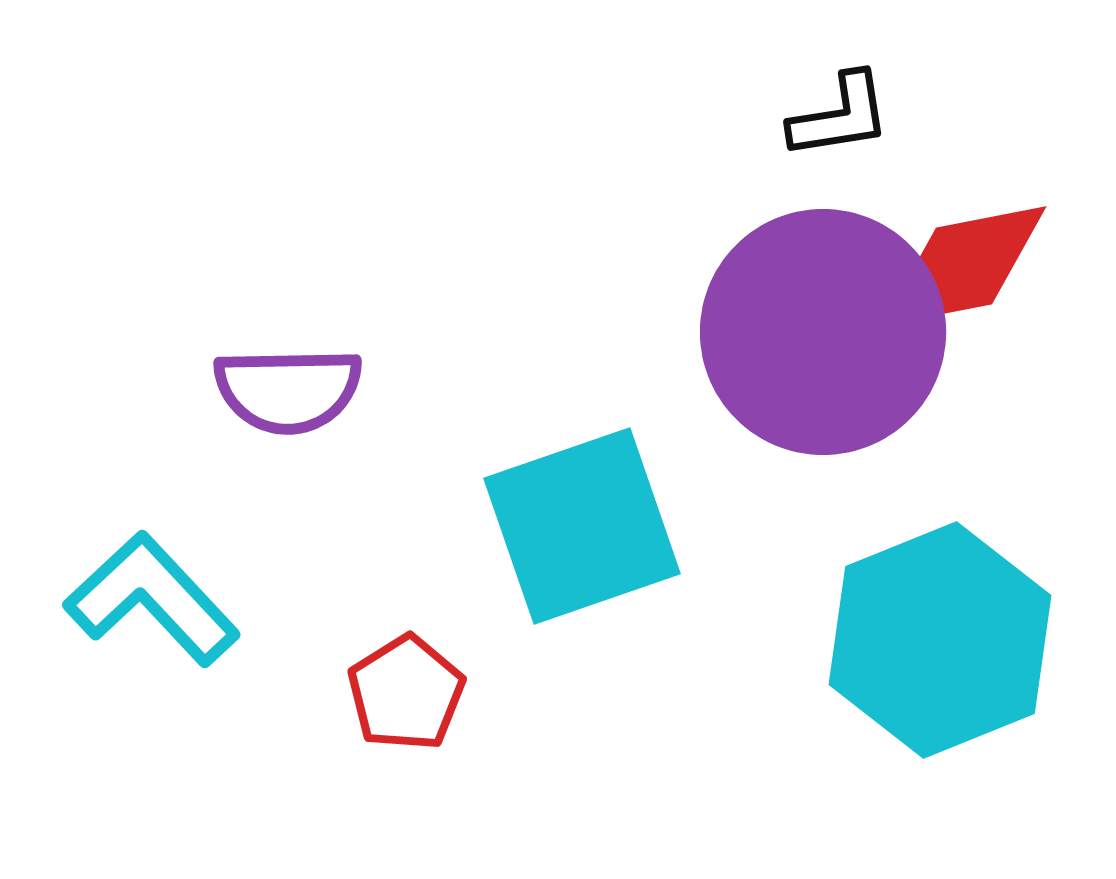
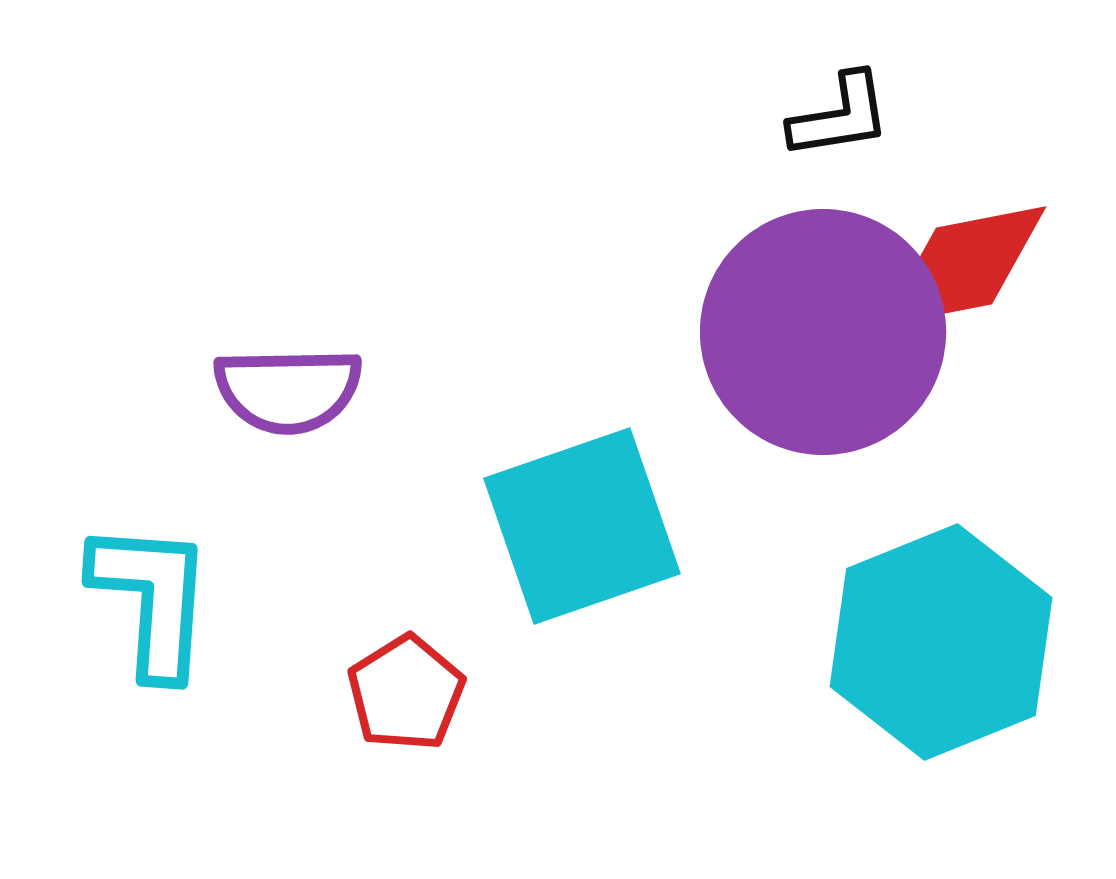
cyan L-shape: rotated 47 degrees clockwise
cyan hexagon: moved 1 px right, 2 px down
